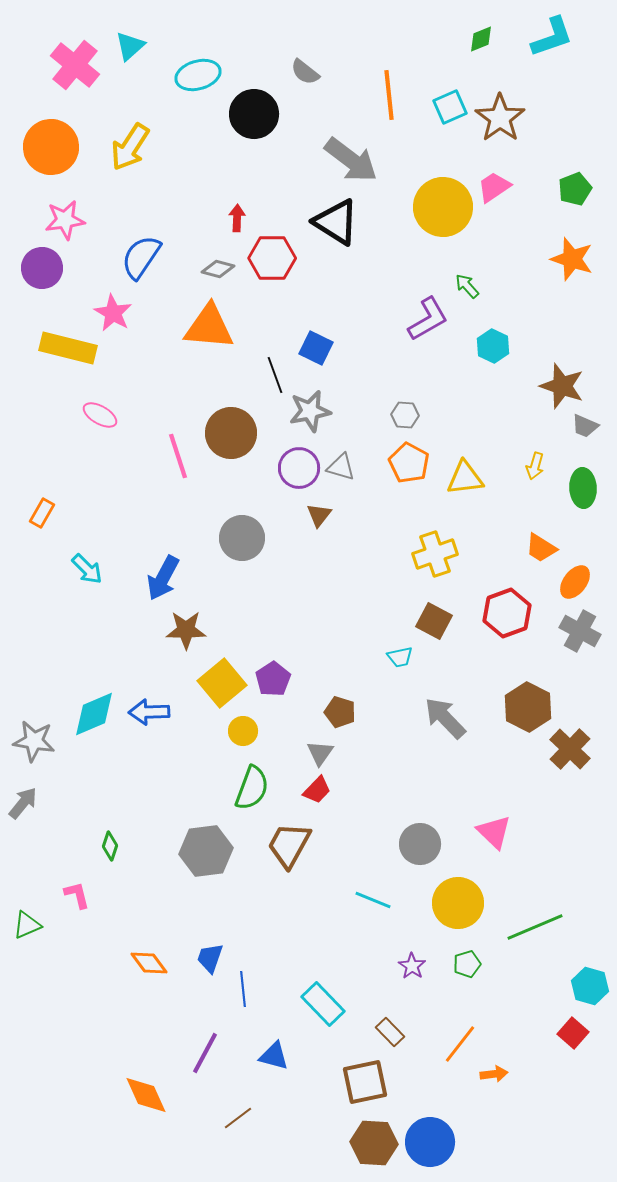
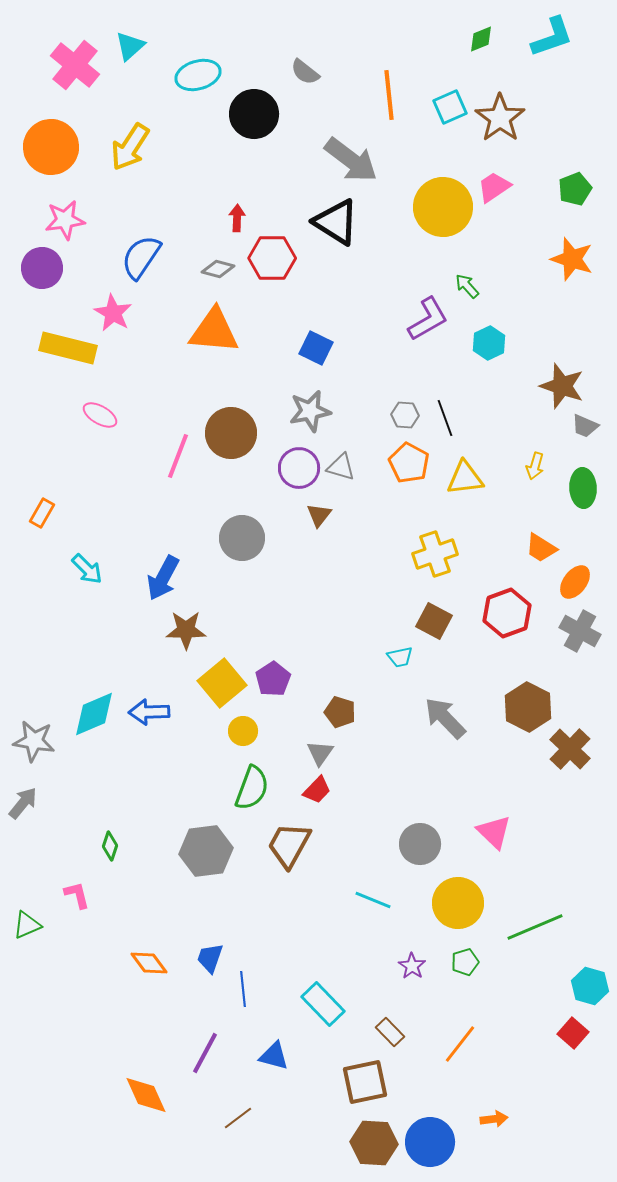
orange triangle at (209, 327): moved 5 px right, 4 px down
cyan hexagon at (493, 346): moved 4 px left, 3 px up; rotated 8 degrees clockwise
black line at (275, 375): moved 170 px right, 43 px down
pink line at (178, 456): rotated 39 degrees clockwise
green pentagon at (467, 964): moved 2 px left, 2 px up
orange arrow at (494, 1074): moved 45 px down
